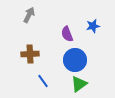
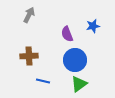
brown cross: moved 1 px left, 2 px down
blue line: rotated 40 degrees counterclockwise
